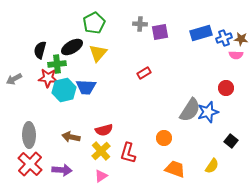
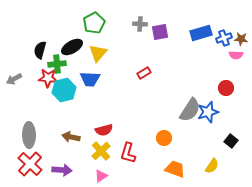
blue trapezoid: moved 4 px right, 8 px up
